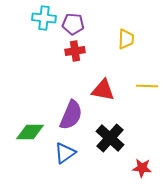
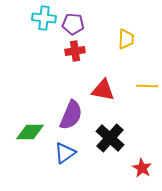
red star: rotated 24 degrees clockwise
